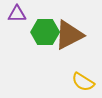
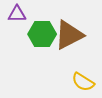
green hexagon: moved 3 px left, 2 px down
